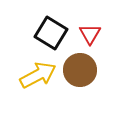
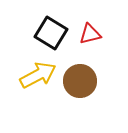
red triangle: rotated 45 degrees clockwise
brown circle: moved 11 px down
